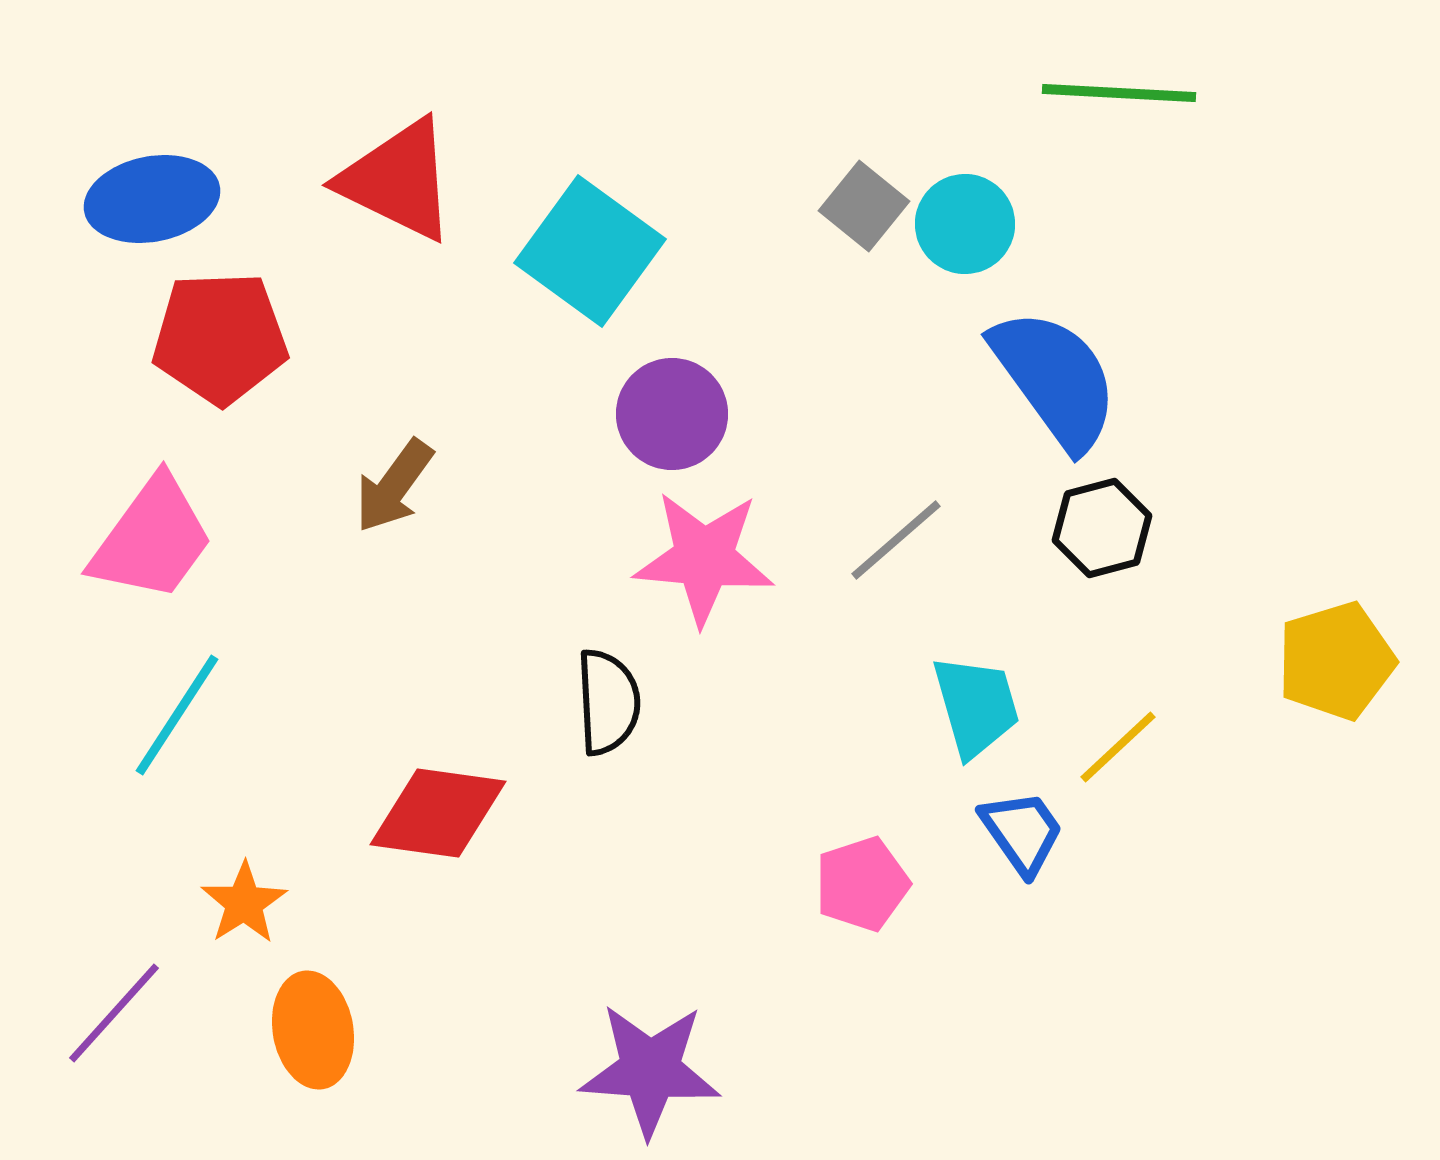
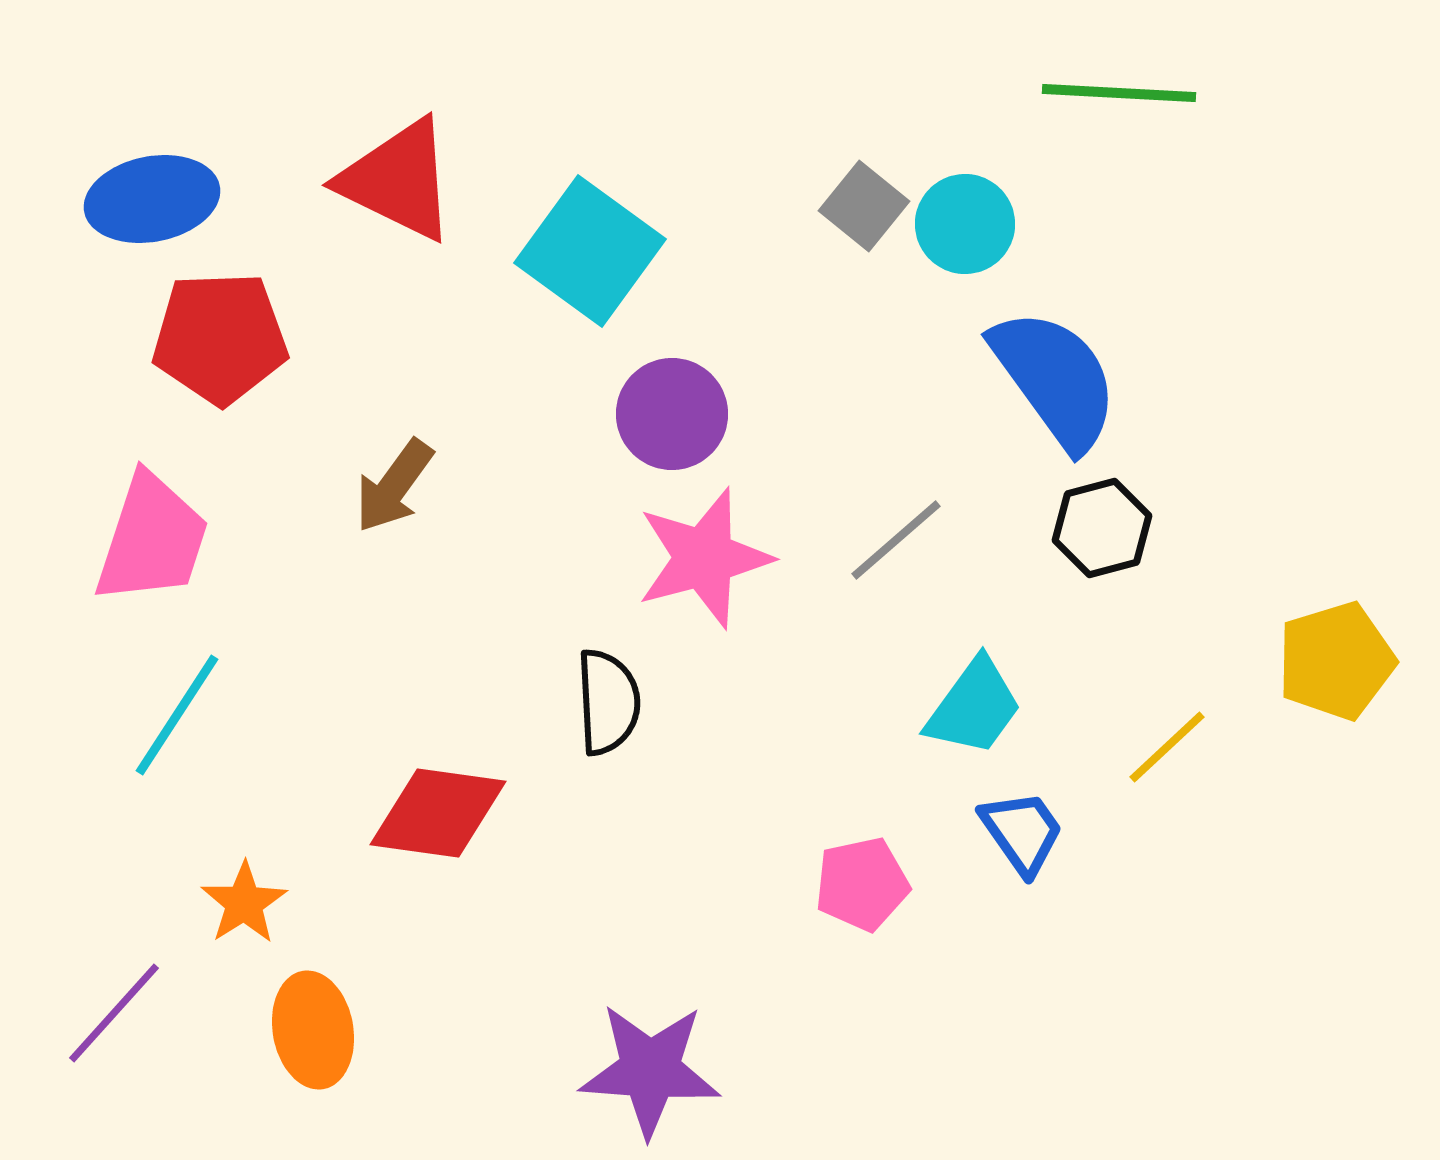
pink trapezoid: rotated 18 degrees counterclockwise
pink star: rotated 20 degrees counterclockwise
cyan trapezoid: moved 2 px left, 1 px down; rotated 52 degrees clockwise
yellow line: moved 49 px right
pink pentagon: rotated 6 degrees clockwise
